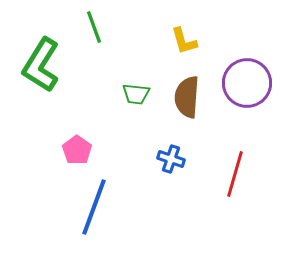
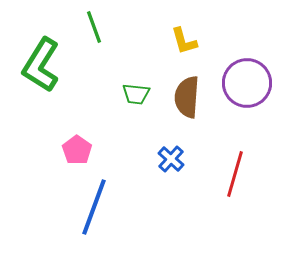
blue cross: rotated 24 degrees clockwise
